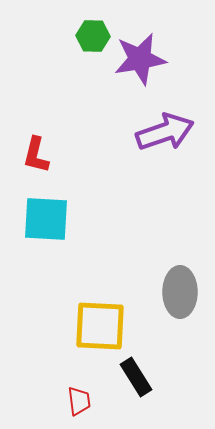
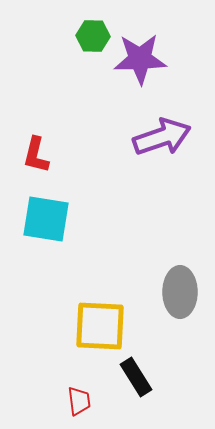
purple star: rotated 8 degrees clockwise
purple arrow: moved 3 px left, 5 px down
cyan square: rotated 6 degrees clockwise
